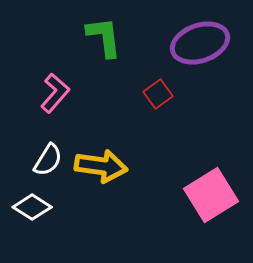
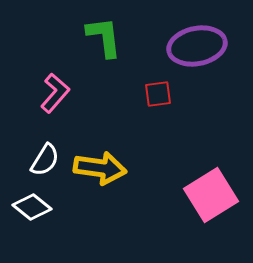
purple ellipse: moved 3 px left, 3 px down; rotated 8 degrees clockwise
red square: rotated 28 degrees clockwise
white semicircle: moved 3 px left
yellow arrow: moved 1 px left, 2 px down
white diamond: rotated 6 degrees clockwise
